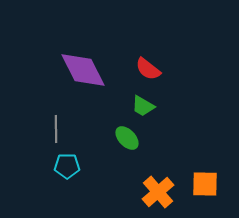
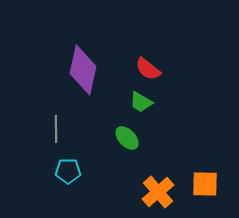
purple diamond: rotated 39 degrees clockwise
green trapezoid: moved 2 px left, 4 px up
cyan pentagon: moved 1 px right, 5 px down
